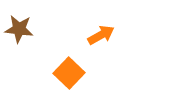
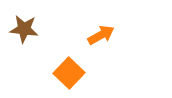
brown star: moved 5 px right
